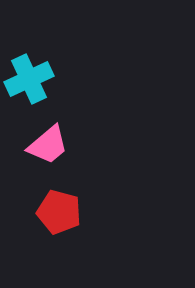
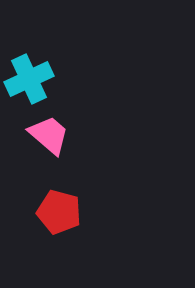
pink trapezoid: moved 1 px right, 10 px up; rotated 99 degrees counterclockwise
